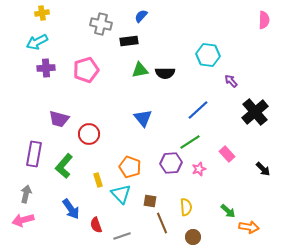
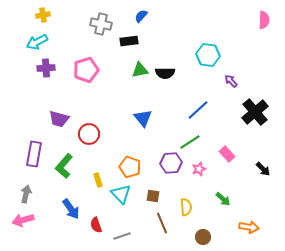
yellow cross: moved 1 px right, 2 px down
brown square: moved 3 px right, 5 px up
green arrow: moved 5 px left, 12 px up
brown circle: moved 10 px right
